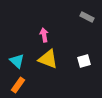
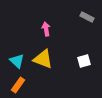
pink arrow: moved 2 px right, 6 px up
yellow triangle: moved 5 px left
